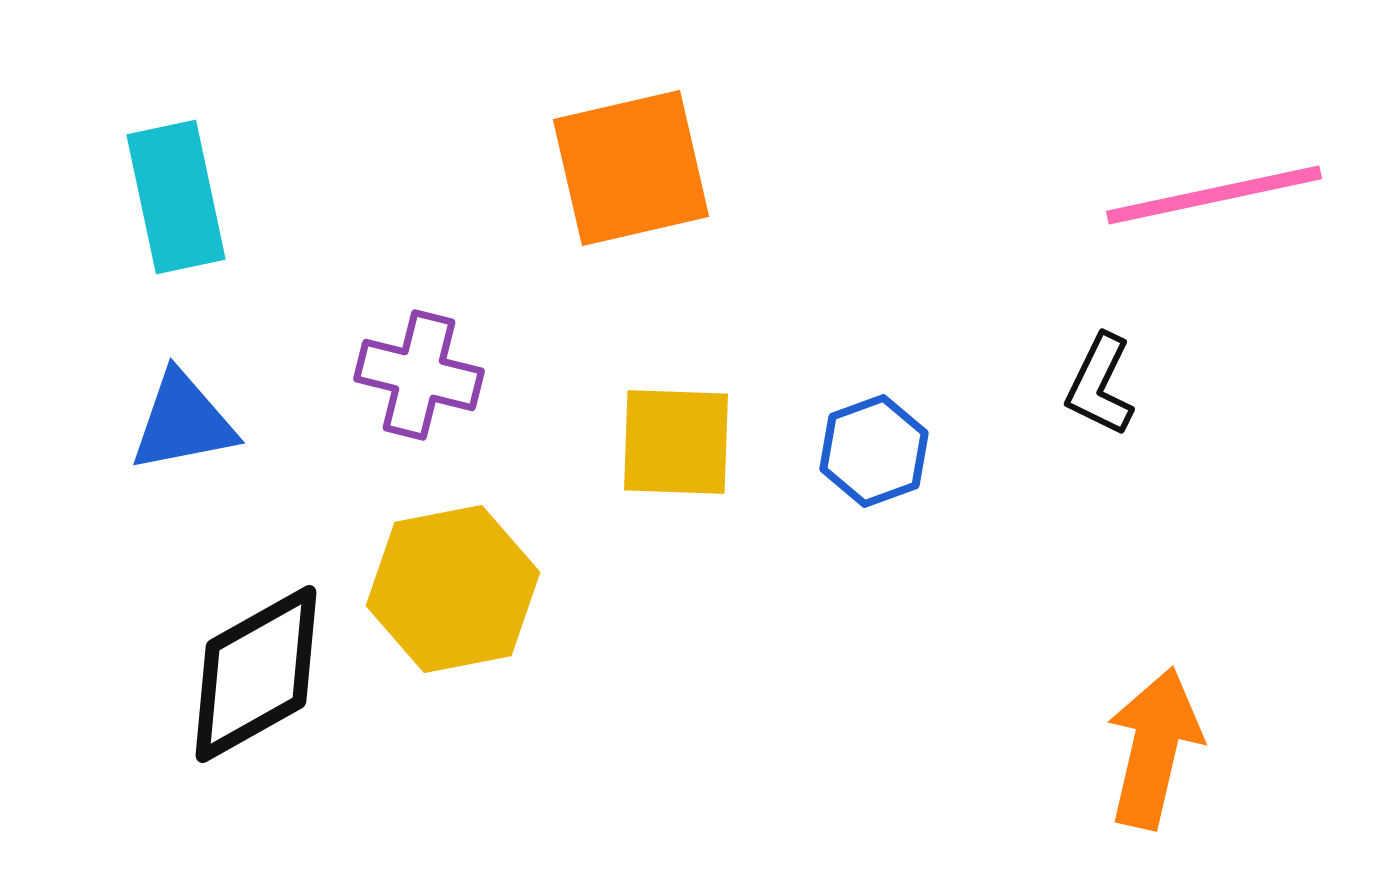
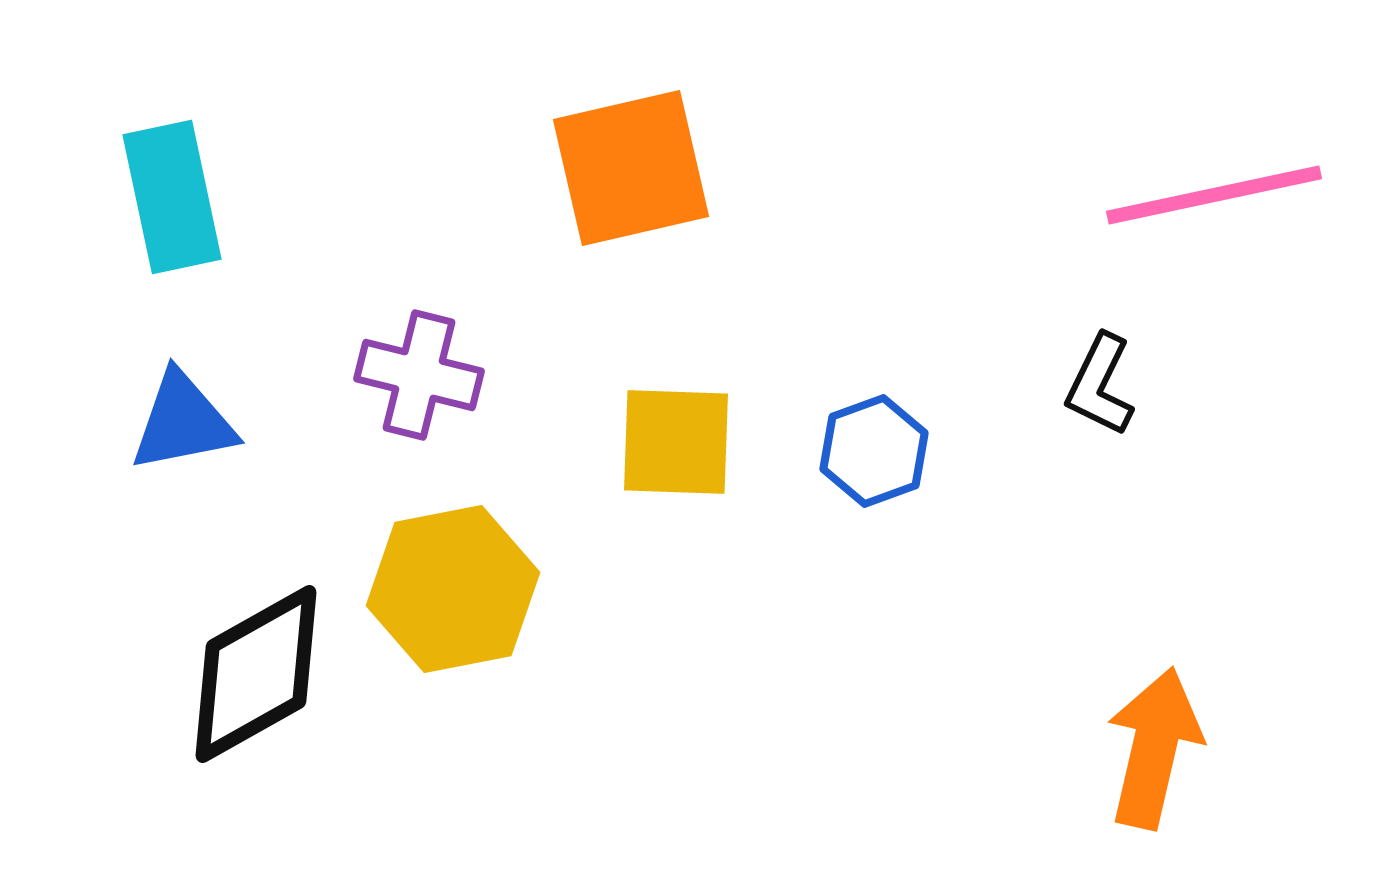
cyan rectangle: moved 4 px left
